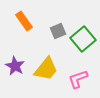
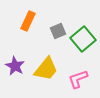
orange rectangle: moved 4 px right; rotated 60 degrees clockwise
